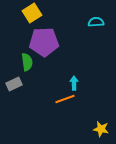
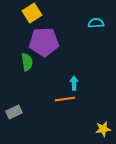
cyan semicircle: moved 1 px down
gray rectangle: moved 28 px down
orange line: rotated 12 degrees clockwise
yellow star: moved 2 px right; rotated 21 degrees counterclockwise
